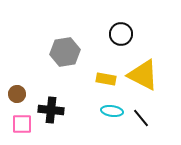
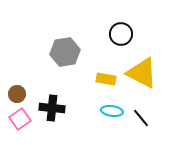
yellow triangle: moved 1 px left, 2 px up
black cross: moved 1 px right, 2 px up
pink square: moved 2 px left, 5 px up; rotated 35 degrees counterclockwise
